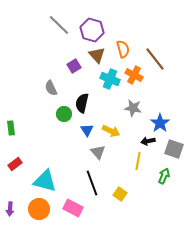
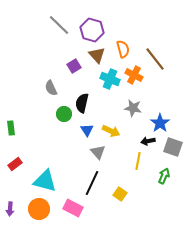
gray square: moved 1 px left, 2 px up
black line: rotated 45 degrees clockwise
